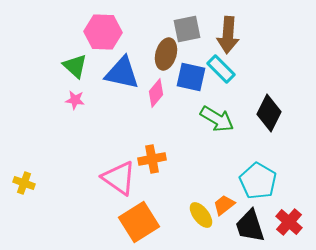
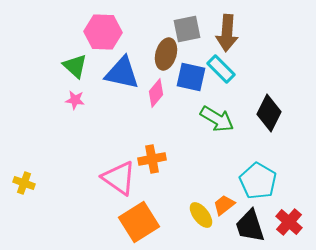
brown arrow: moved 1 px left, 2 px up
